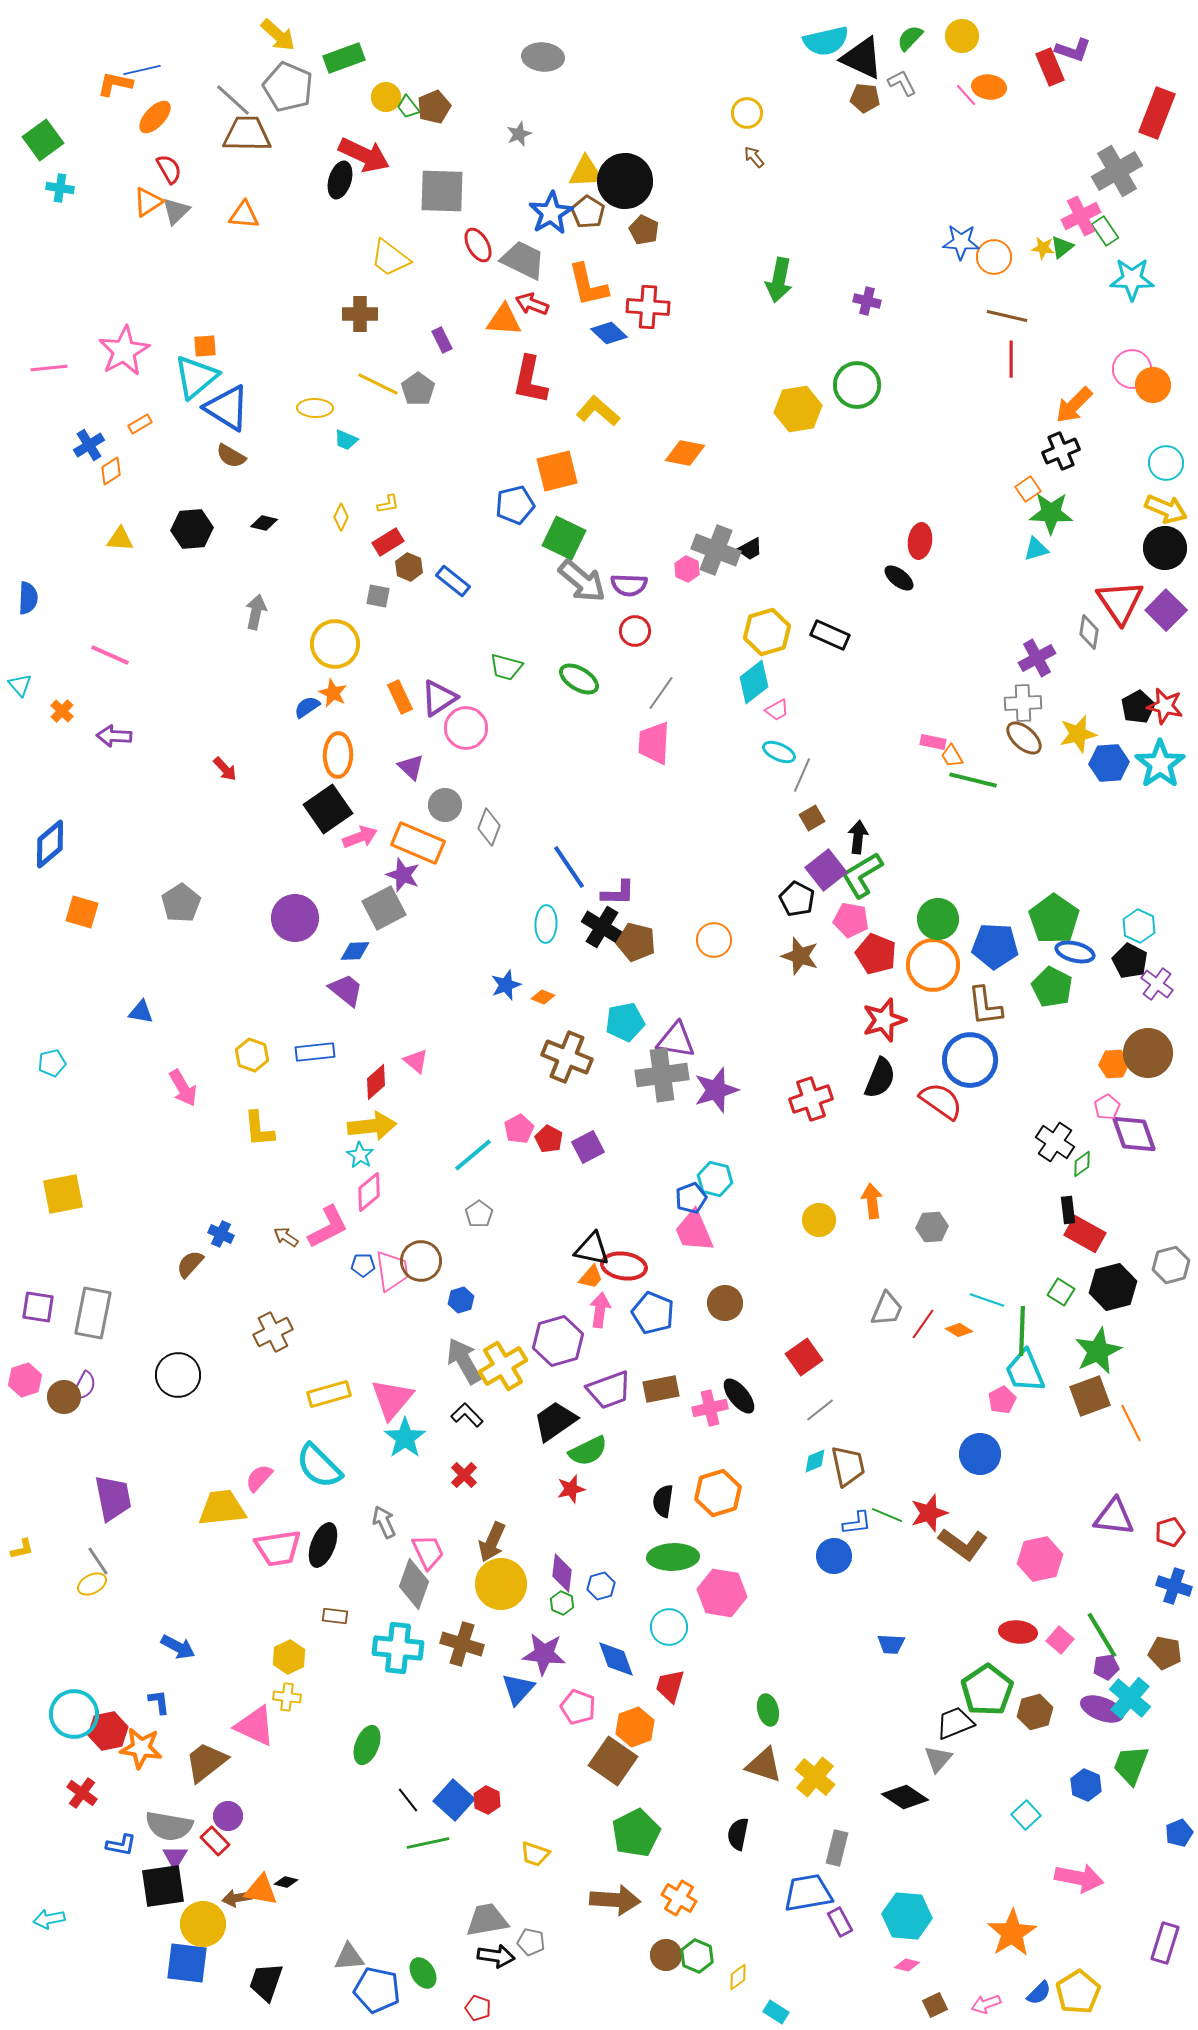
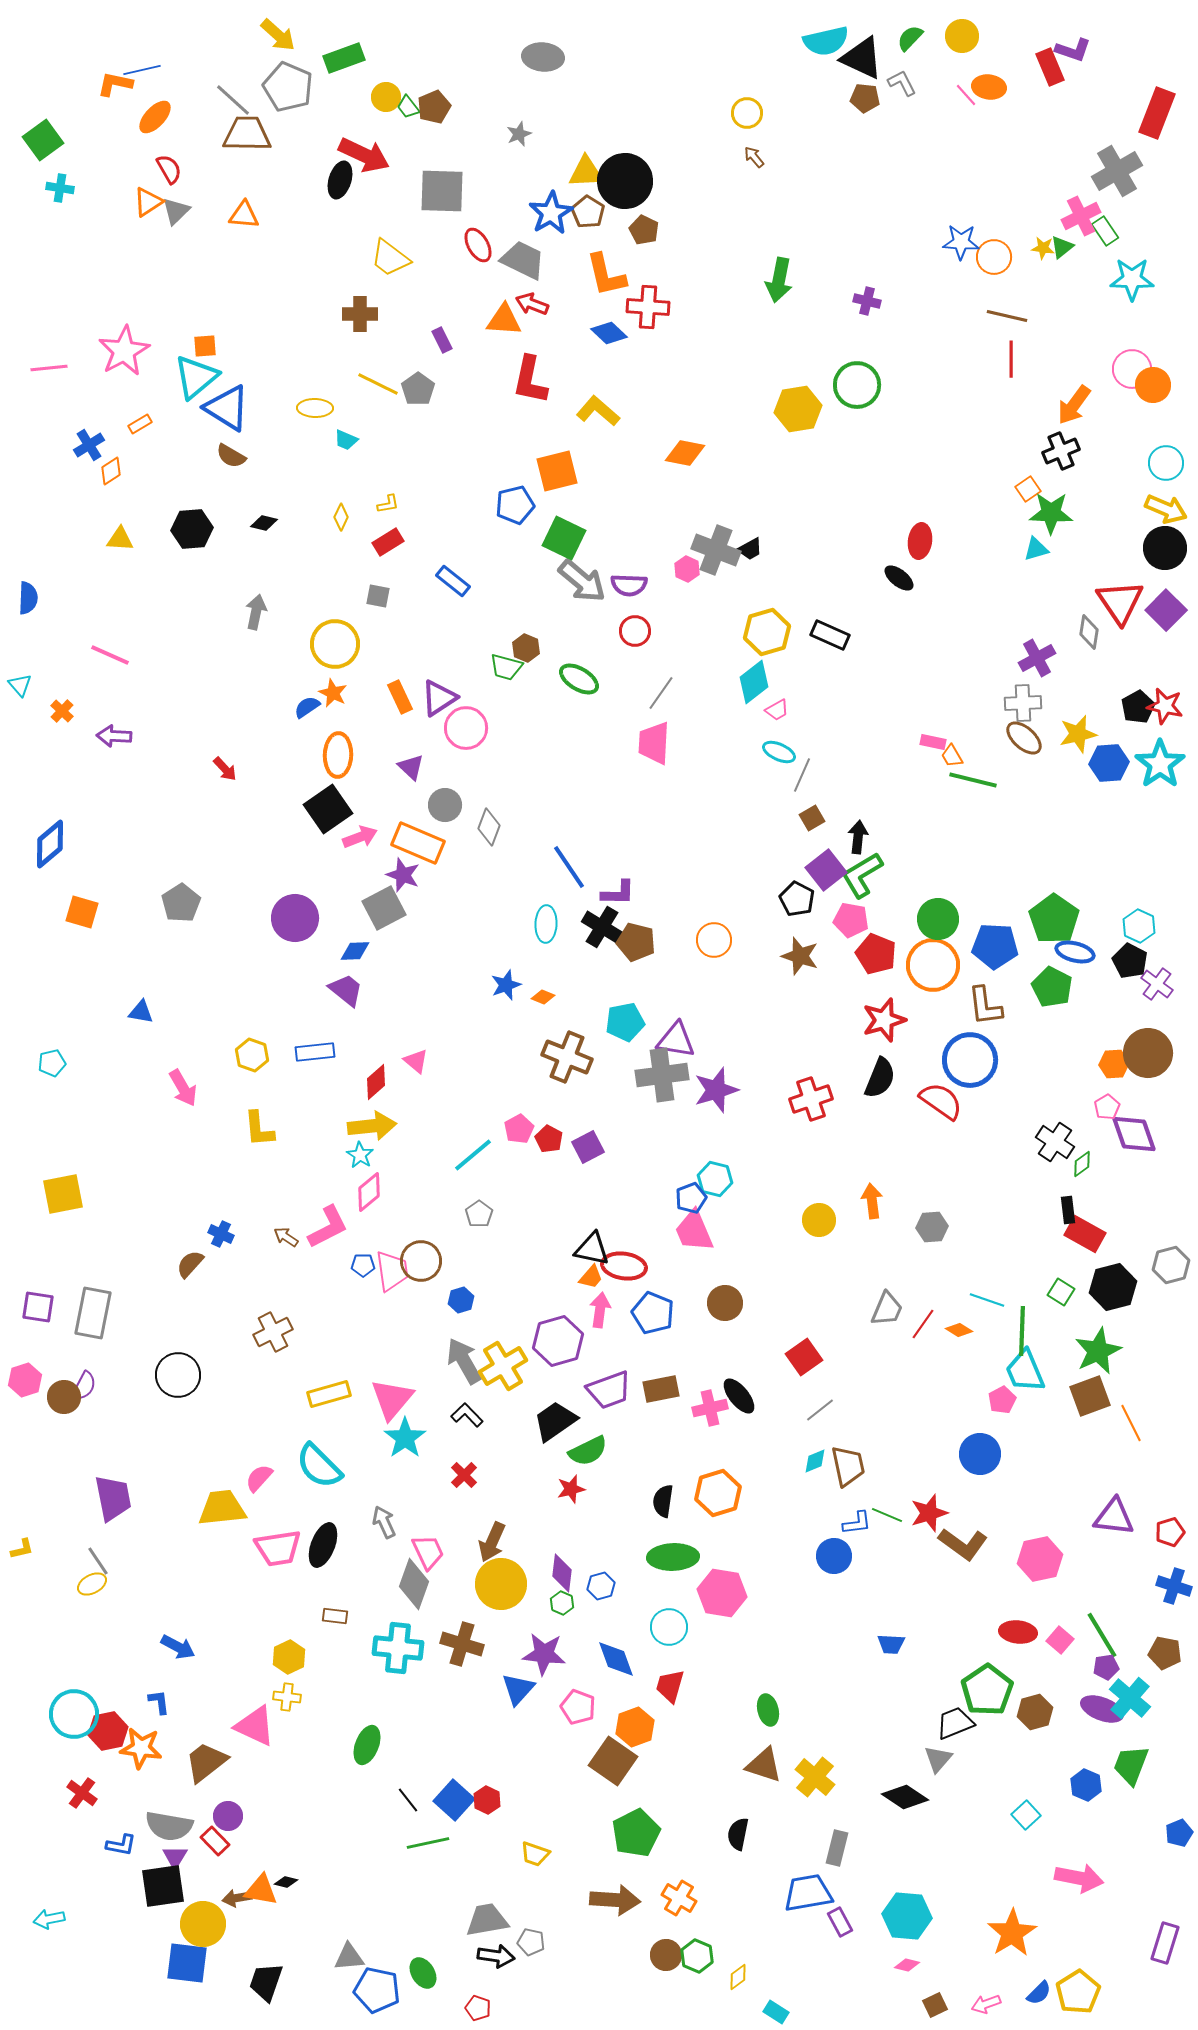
orange L-shape at (588, 285): moved 18 px right, 10 px up
orange arrow at (1074, 405): rotated 9 degrees counterclockwise
brown hexagon at (409, 567): moved 117 px right, 81 px down
